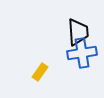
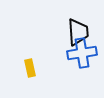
yellow rectangle: moved 10 px left, 4 px up; rotated 48 degrees counterclockwise
